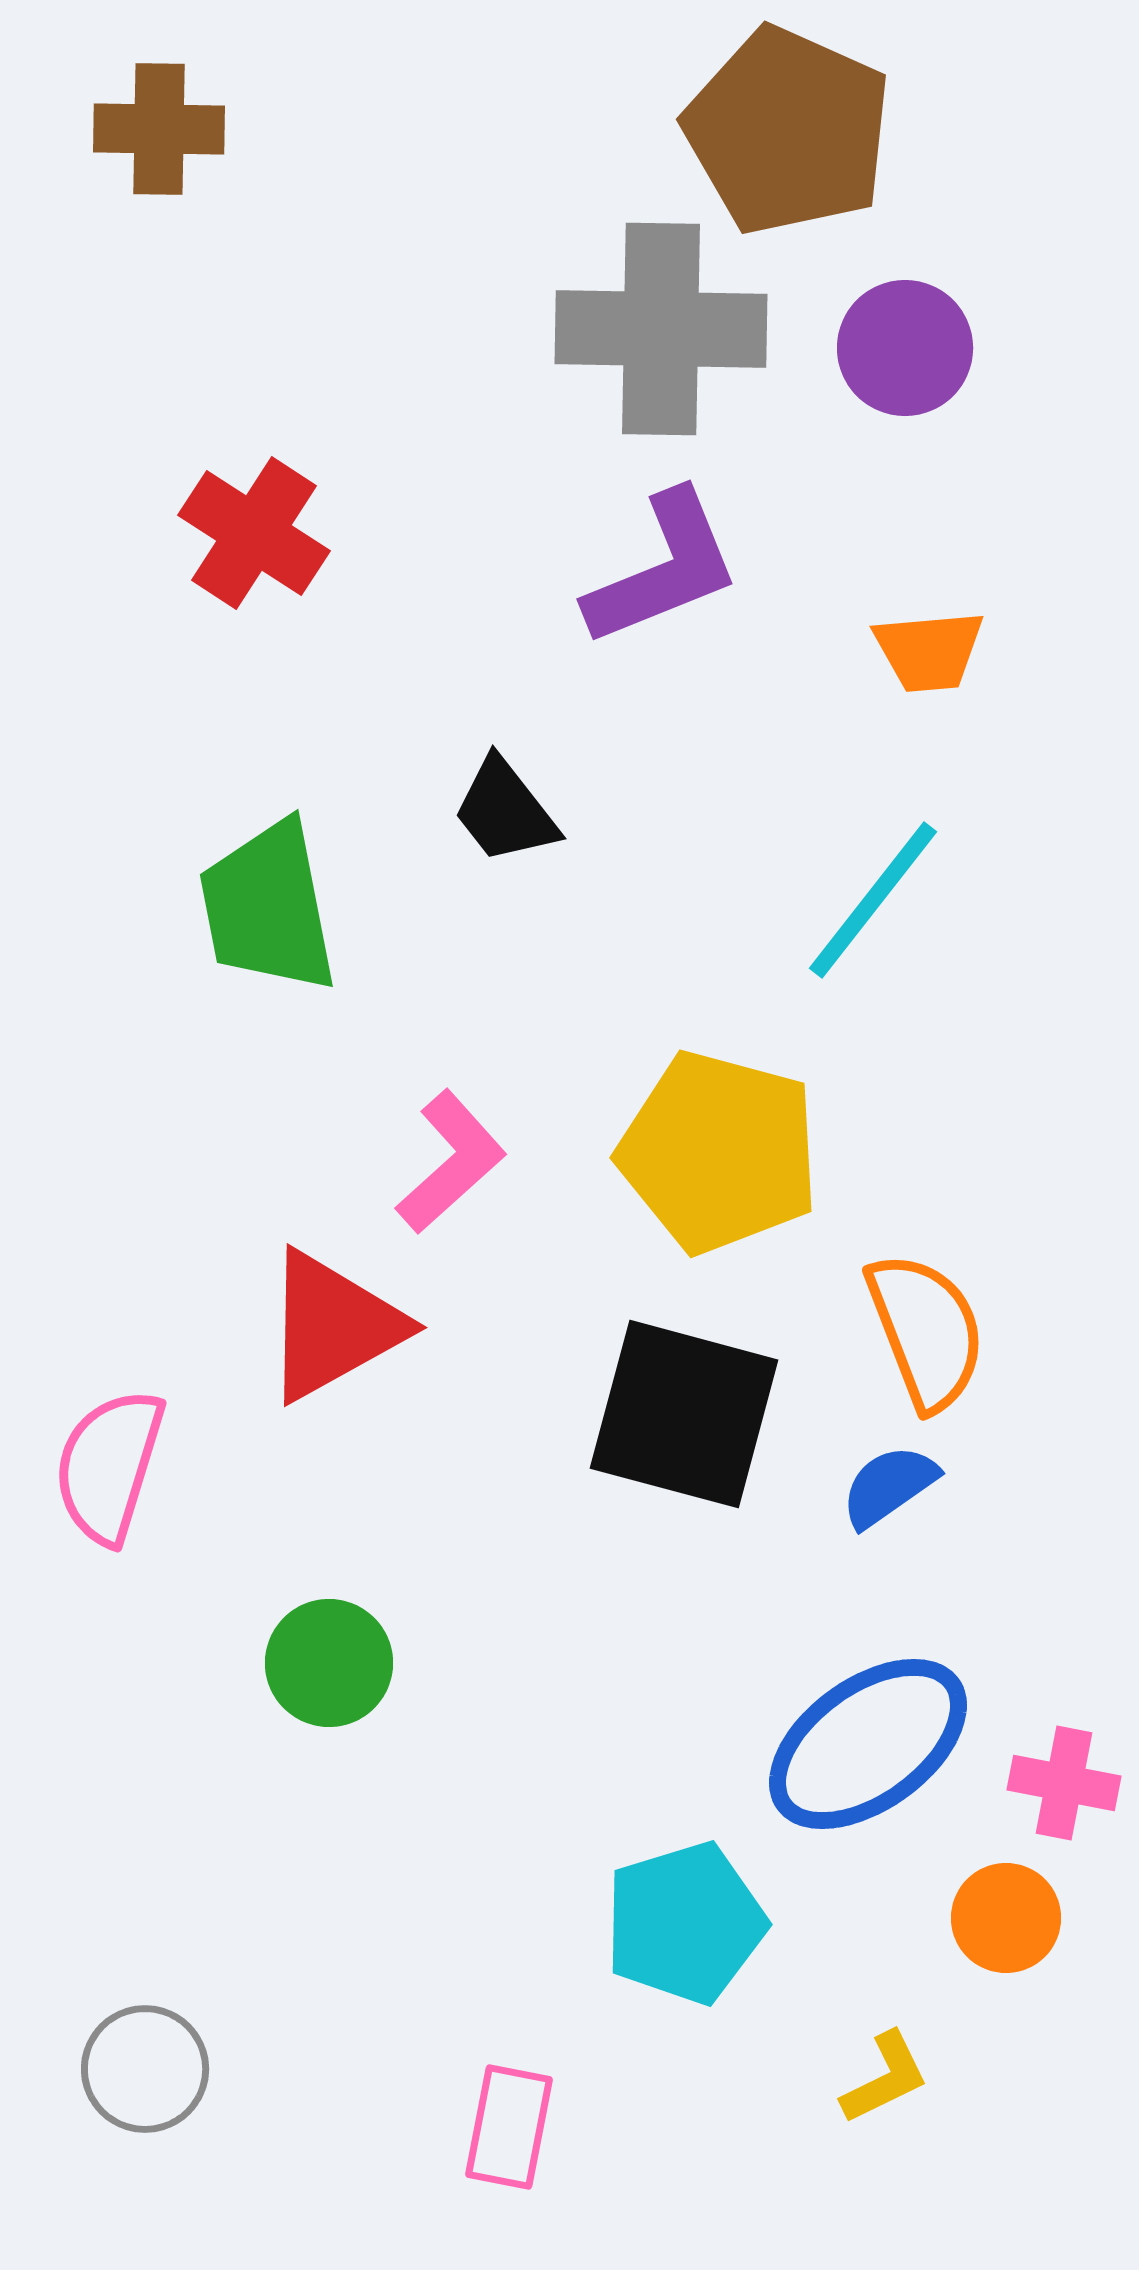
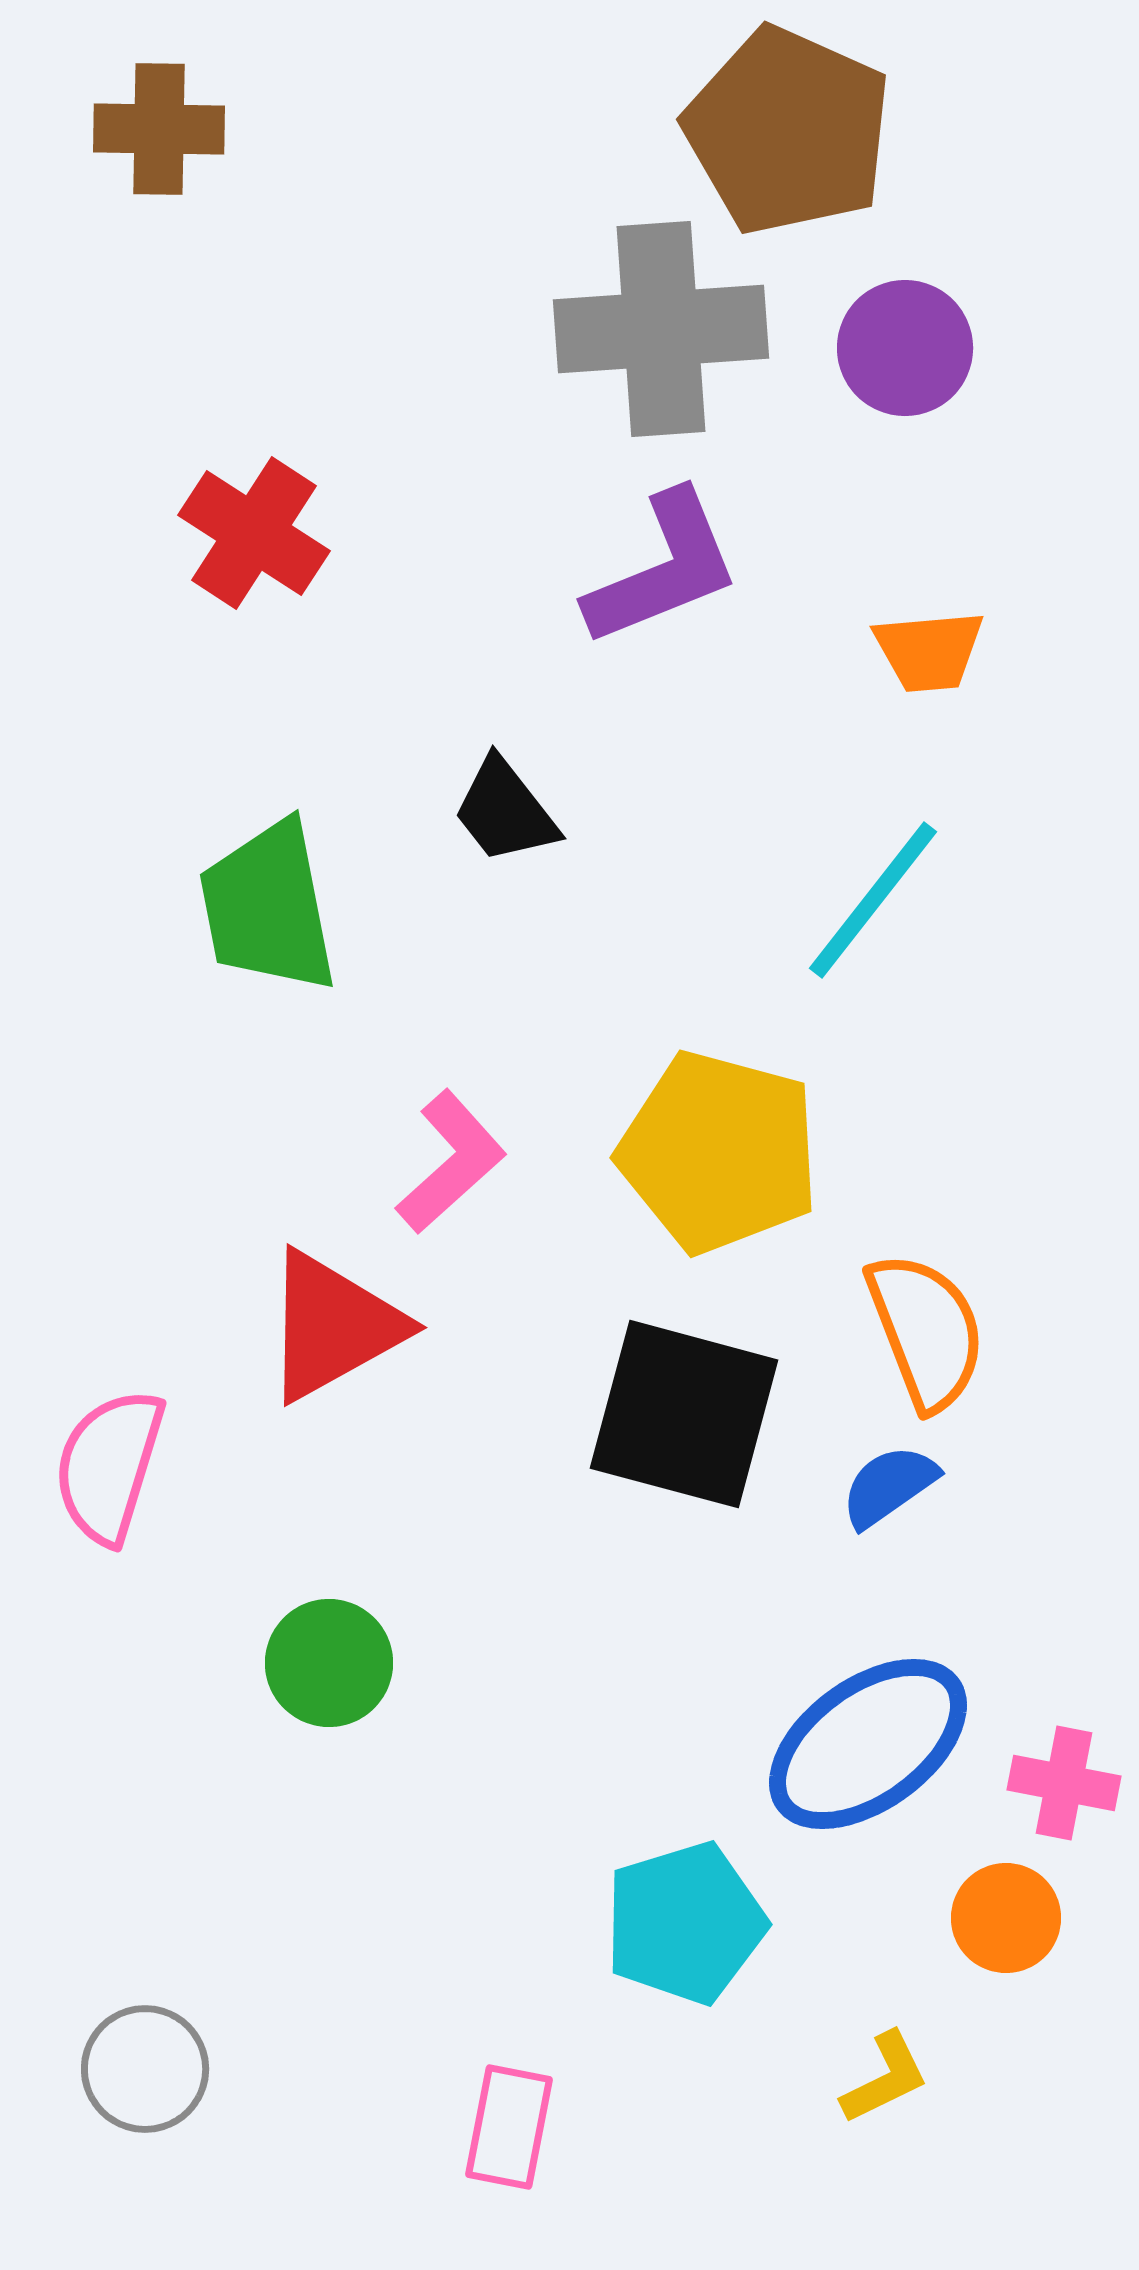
gray cross: rotated 5 degrees counterclockwise
